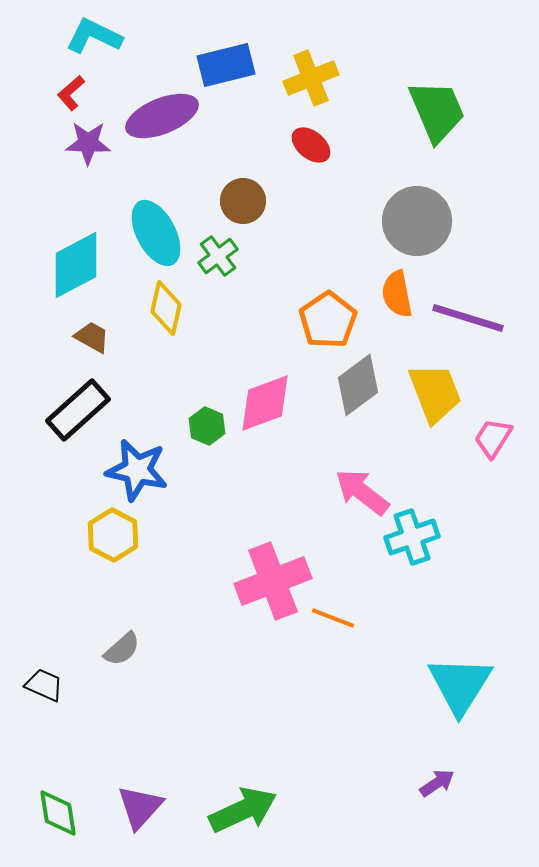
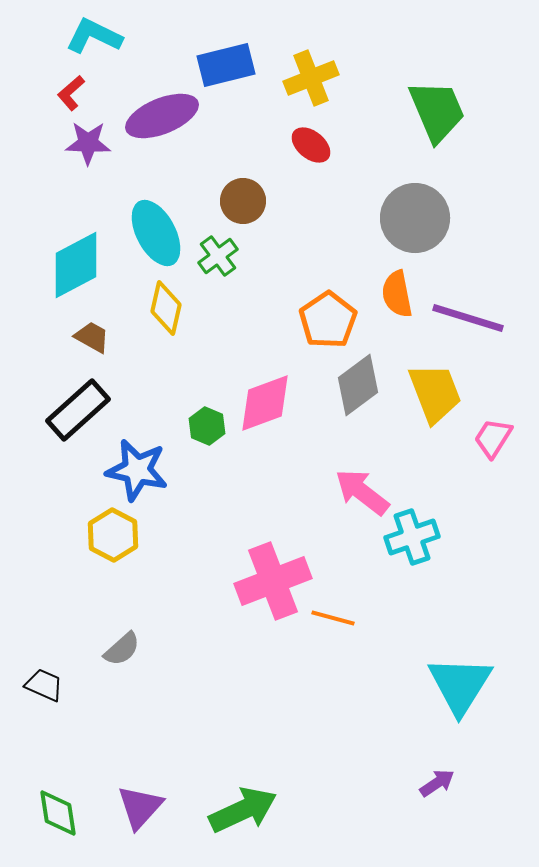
gray circle: moved 2 px left, 3 px up
orange line: rotated 6 degrees counterclockwise
